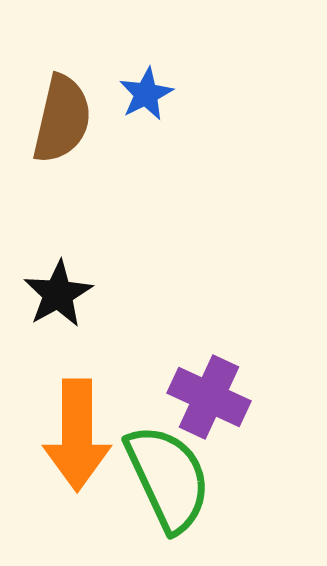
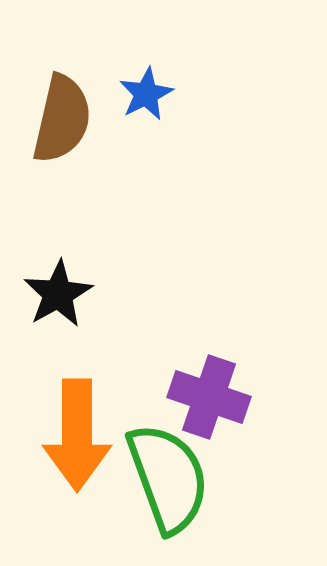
purple cross: rotated 6 degrees counterclockwise
green semicircle: rotated 5 degrees clockwise
